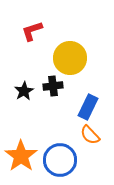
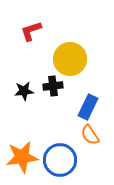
red L-shape: moved 1 px left
yellow circle: moved 1 px down
black star: rotated 24 degrees clockwise
orange semicircle: rotated 10 degrees clockwise
orange star: moved 1 px right, 1 px down; rotated 28 degrees clockwise
